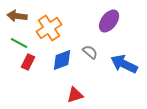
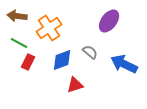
red triangle: moved 10 px up
